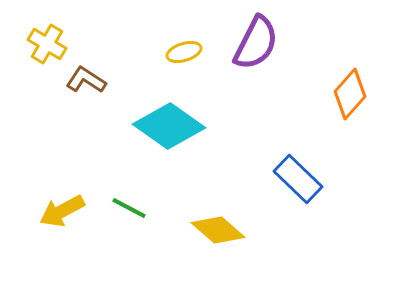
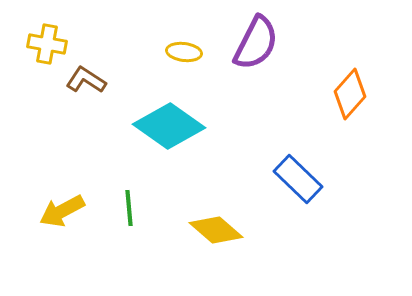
yellow cross: rotated 21 degrees counterclockwise
yellow ellipse: rotated 24 degrees clockwise
green line: rotated 57 degrees clockwise
yellow diamond: moved 2 px left
